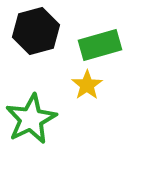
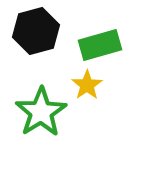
green star: moved 10 px right, 7 px up; rotated 6 degrees counterclockwise
